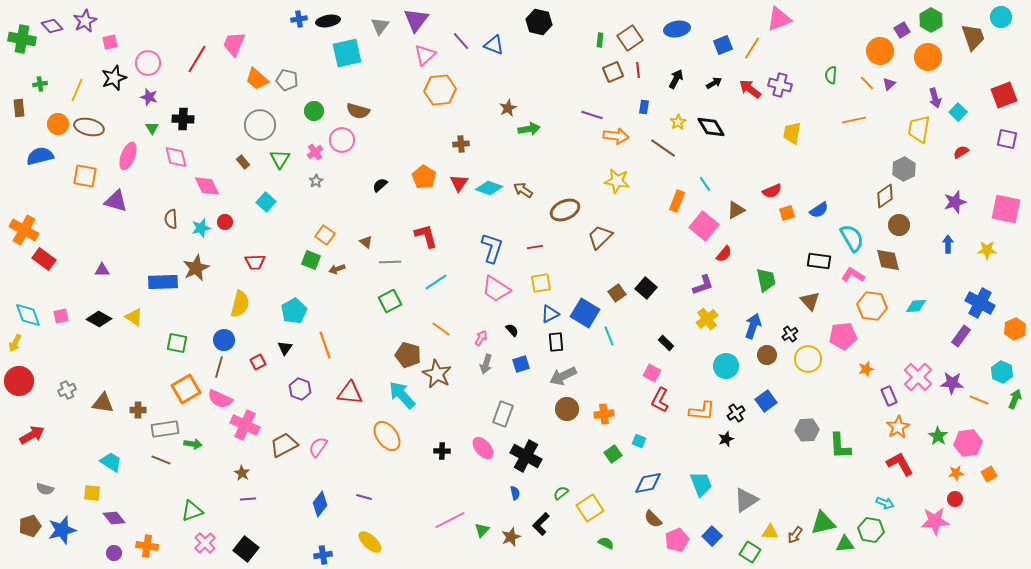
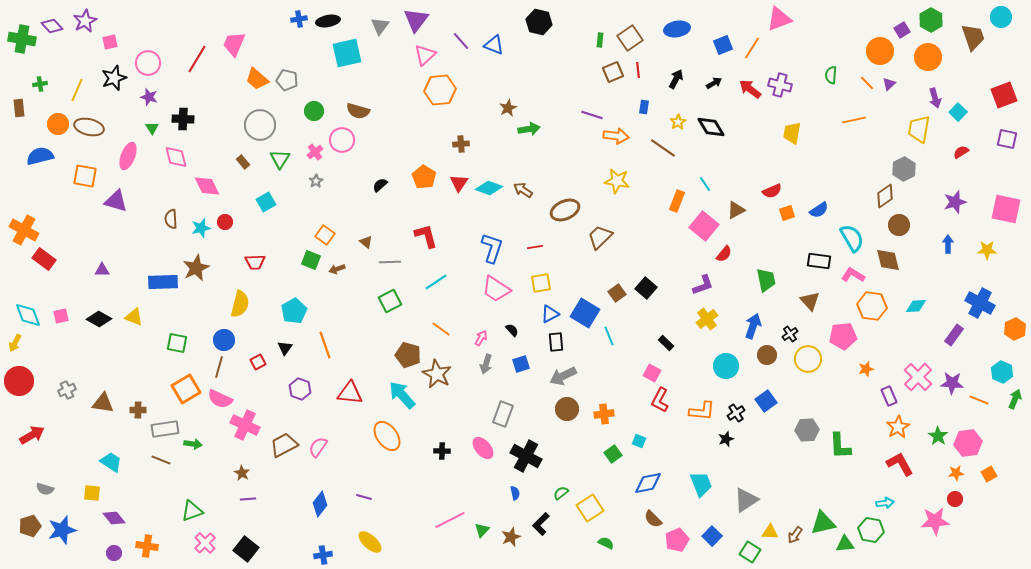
cyan square at (266, 202): rotated 18 degrees clockwise
yellow triangle at (134, 317): rotated 12 degrees counterclockwise
purple rectangle at (961, 336): moved 7 px left, 1 px up
cyan arrow at (885, 503): rotated 30 degrees counterclockwise
